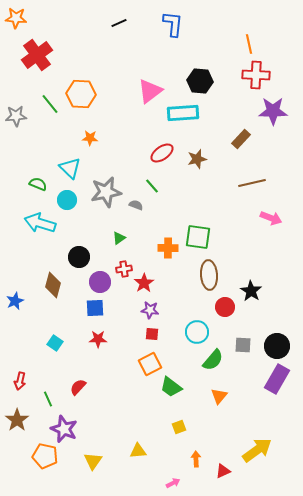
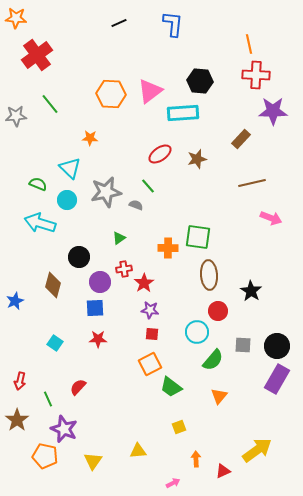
orange hexagon at (81, 94): moved 30 px right
red ellipse at (162, 153): moved 2 px left, 1 px down
green line at (152, 186): moved 4 px left
red circle at (225, 307): moved 7 px left, 4 px down
